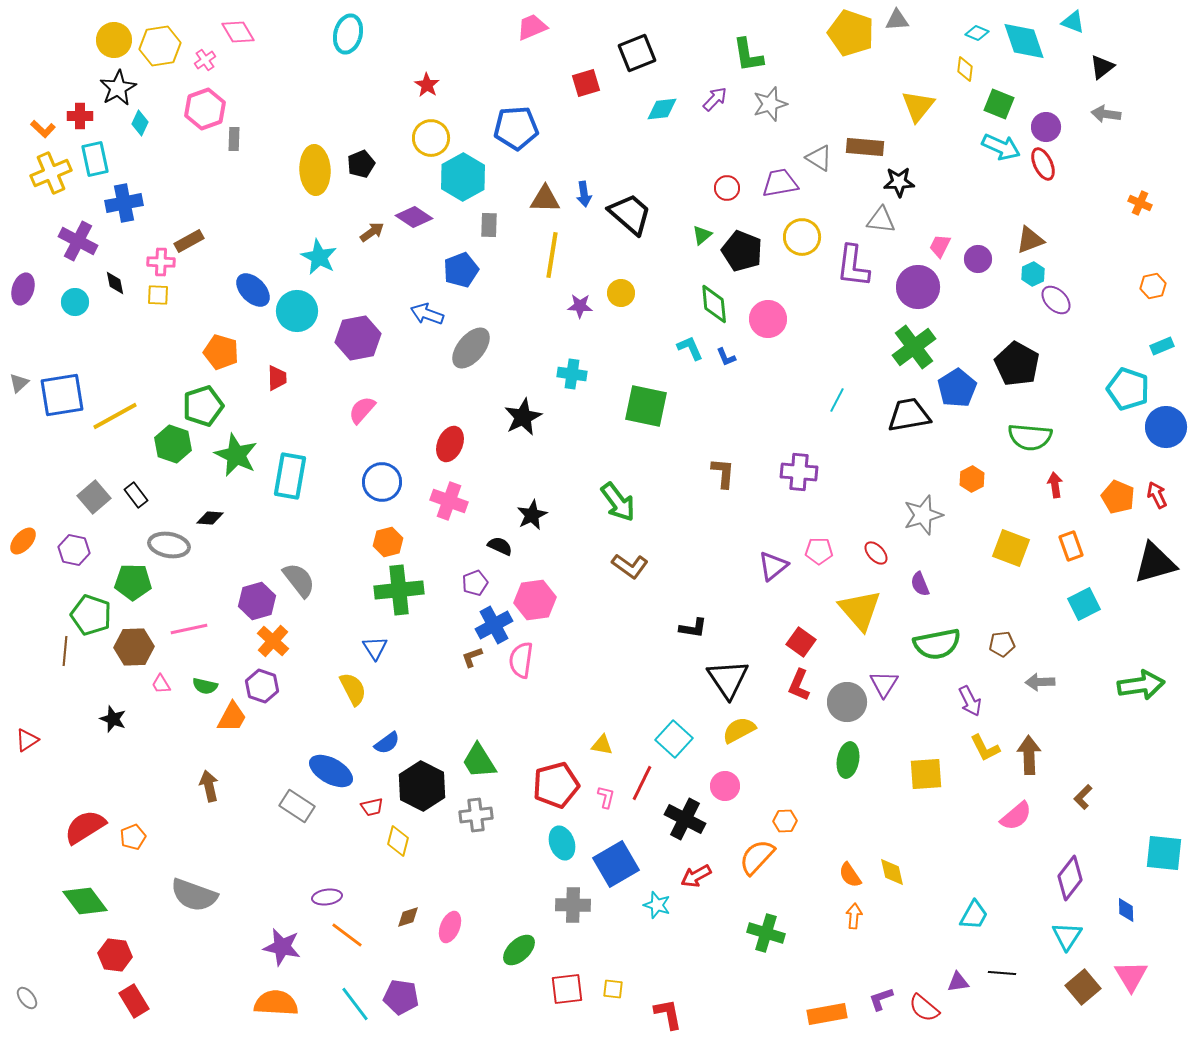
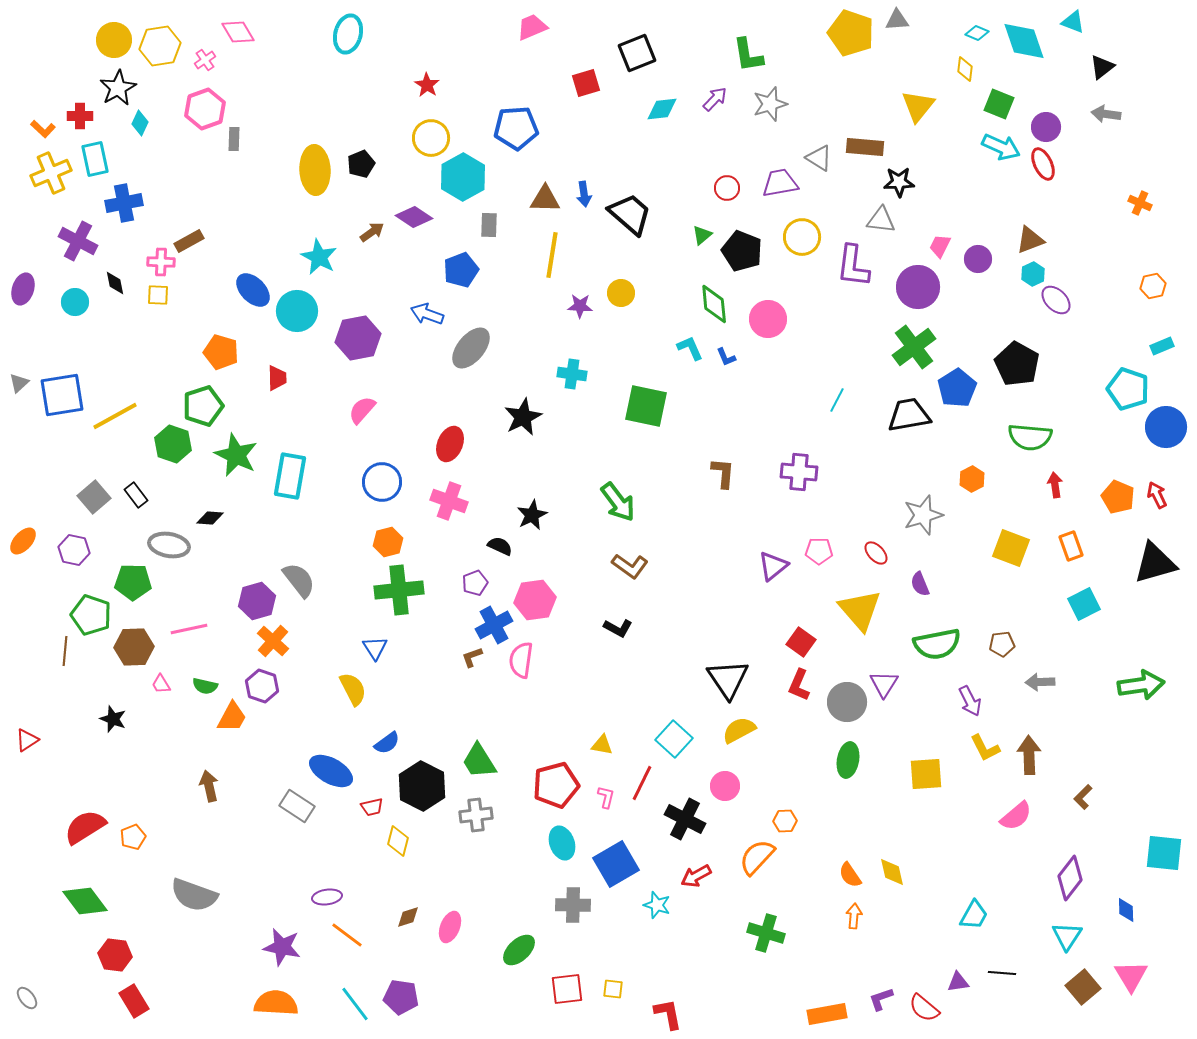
black L-shape at (693, 628): moved 75 px left; rotated 20 degrees clockwise
